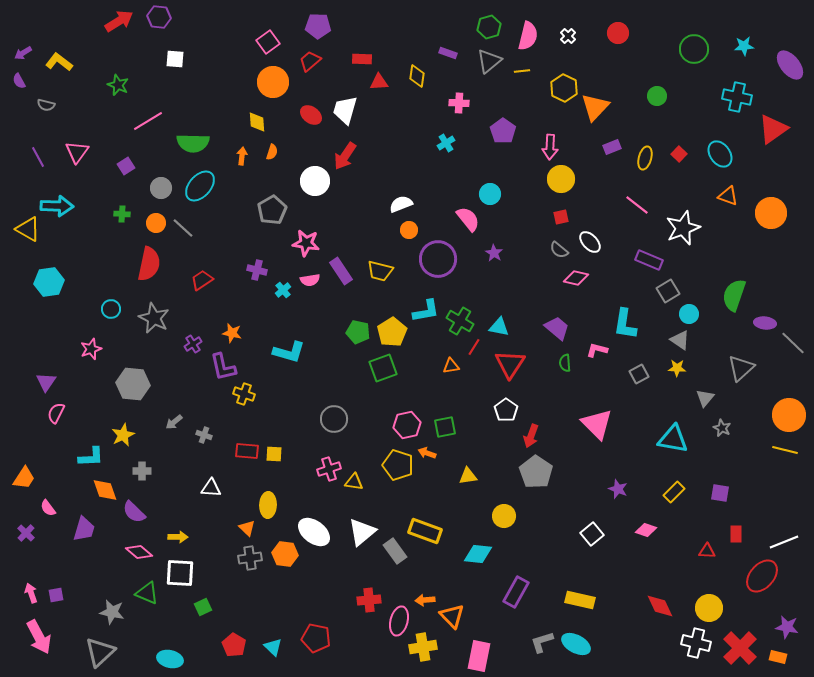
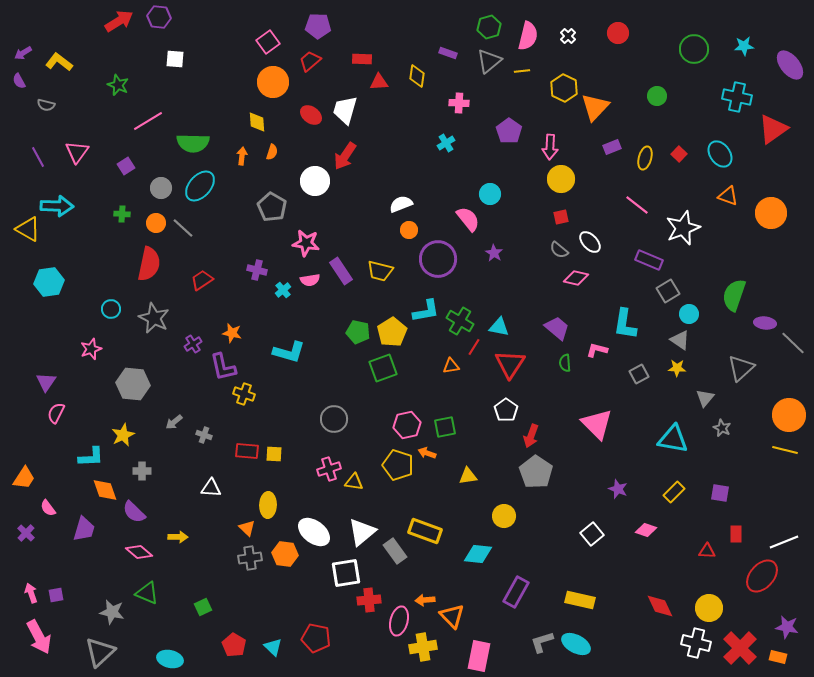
purple pentagon at (503, 131): moved 6 px right
gray pentagon at (272, 210): moved 3 px up; rotated 12 degrees counterclockwise
white square at (180, 573): moved 166 px right; rotated 12 degrees counterclockwise
